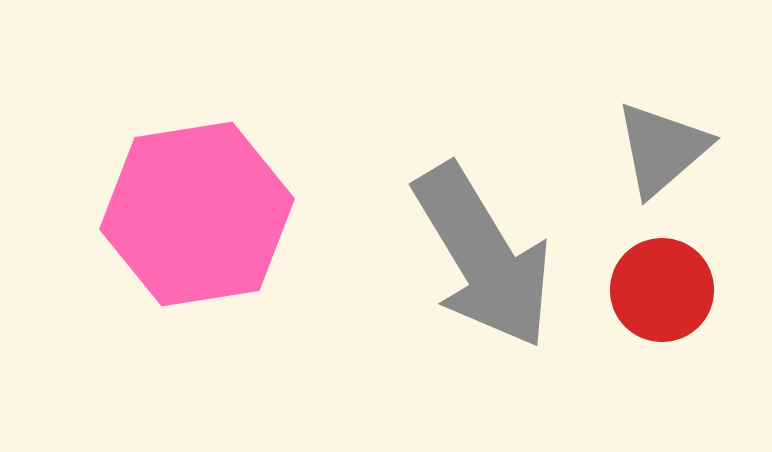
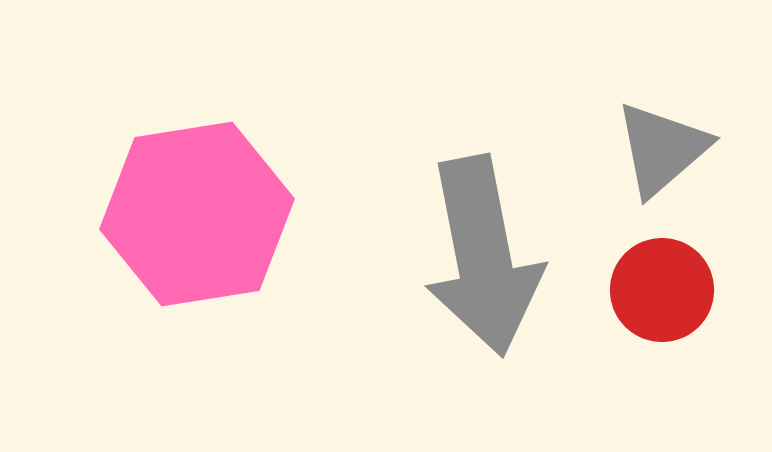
gray arrow: rotated 20 degrees clockwise
